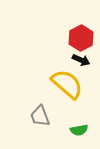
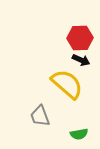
red hexagon: moved 1 px left; rotated 25 degrees clockwise
green semicircle: moved 4 px down
